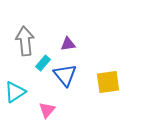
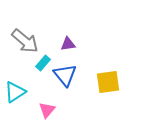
gray arrow: rotated 136 degrees clockwise
